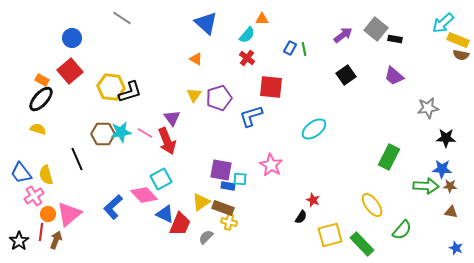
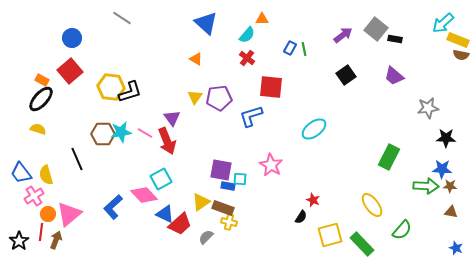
yellow triangle at (194, 95): moved 1 px right, 2 px down
purple pentagon at (219, 98): rotated 10 degrees clockwise
red trapezoid at (180, 224): rotated 25 degrees clockwise
